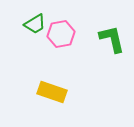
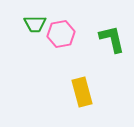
green trapezoid: rotated 30 degrees clockwise
yellow rectangle: moved 30 px right; rotated 56 degrees clockwise
